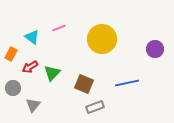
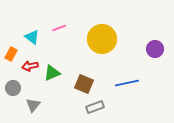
red arrow: moved 1 px up; rotated 21 degrees clockwise
green triangle: rotated 24 degrees clockwise
